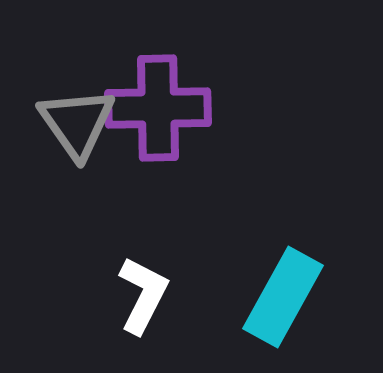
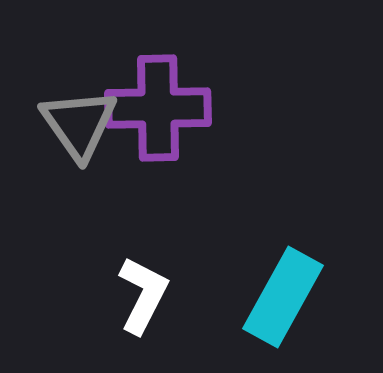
gray triangle: moved 2 px right, 1 px down
